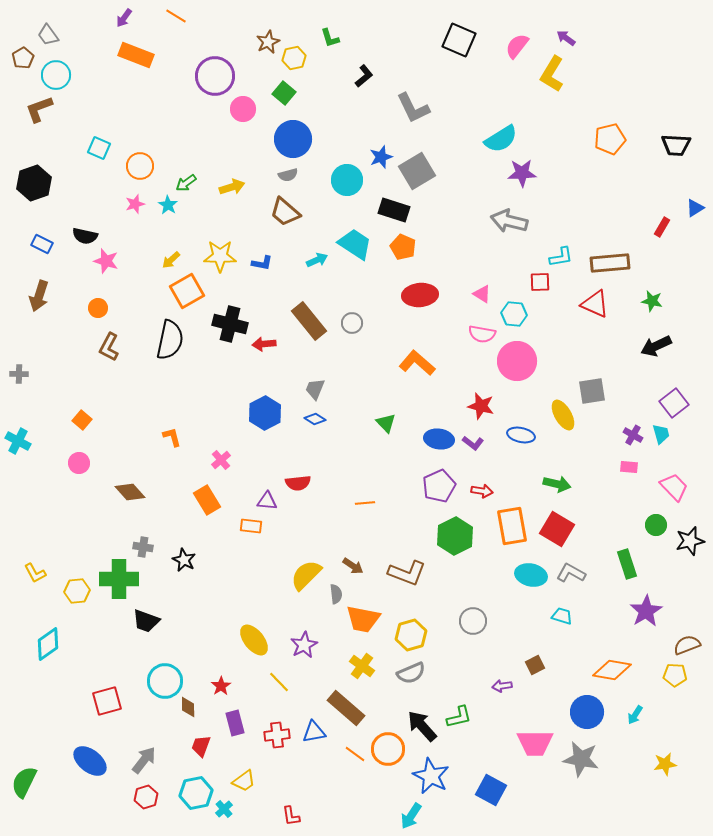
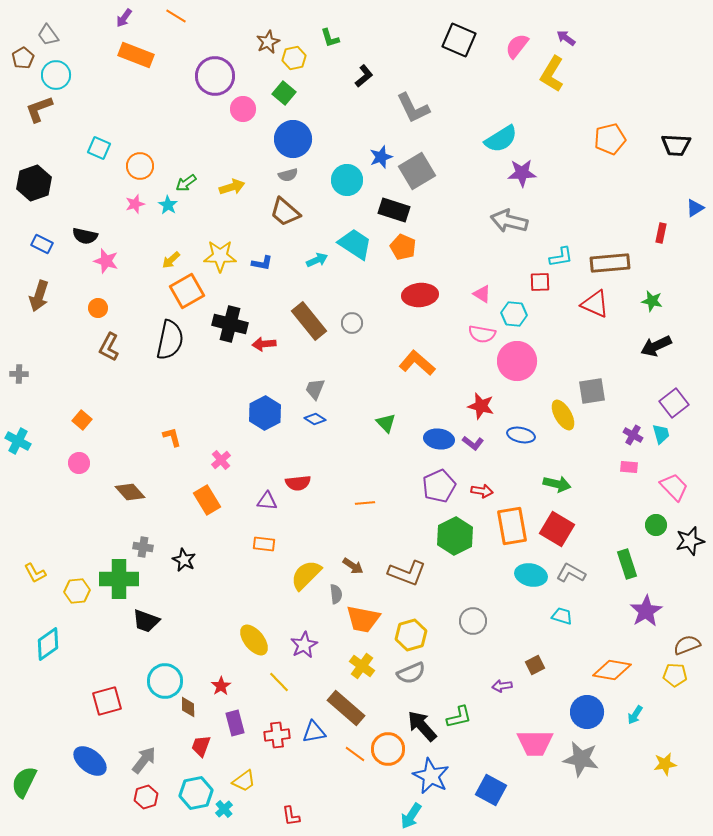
red rectangle at (662, 227): moved 1 px left, 6 px down; rotated 18 degrees counterclockwise
orange rectangle at (251, 526): moved 13 px right, 18 px down
